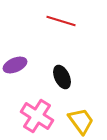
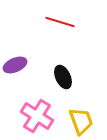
red line: moved 1 px left, 1 px down
black ellipse: moved 1 px right
yellow trapezoid: rotated 16 degrees clockwise
